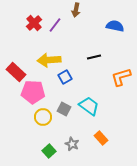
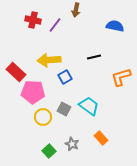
red cross: moved 1 px left, 3 px up; rotated 35 degrees counterclockwise
